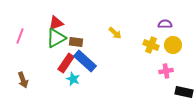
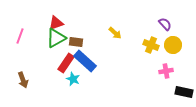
purple semicircle: rotated 48 degrees clockwise
